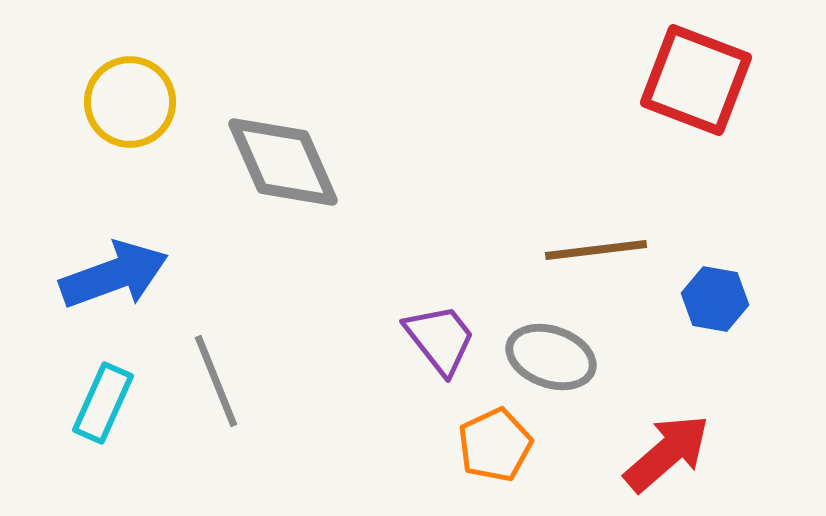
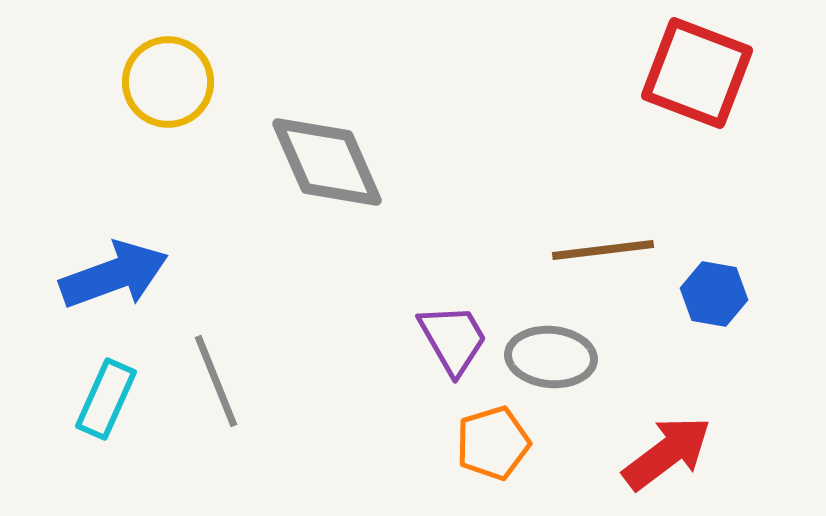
red square: moved 1 px right, 7 px up
yellow circle: moved 38 px right, 20 px up
gray diamond: moved 44 px right
brown line: moved 7 px right
blue hexagon: moved 1 px left, 5 px up
purple trapezoid: moved 13 px right; rotated 8 degrees clockwise
gray ellipse: rotated 14 degrees counterclockwise
cyan rectangle: moved 3 px right, 4 px up
orange pentagon: moved 2 px left, 2 px up; rotated 8 degrees clockwise
red arrow: rotated 4 degrees clockwise
